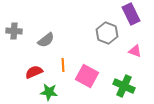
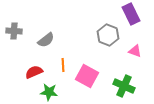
gray hexagon: moved 1 px right, 2 px down
